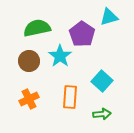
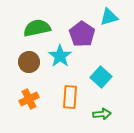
brown circle: moved 1 px down
cyan square: moved 1 px left, 4 px up
